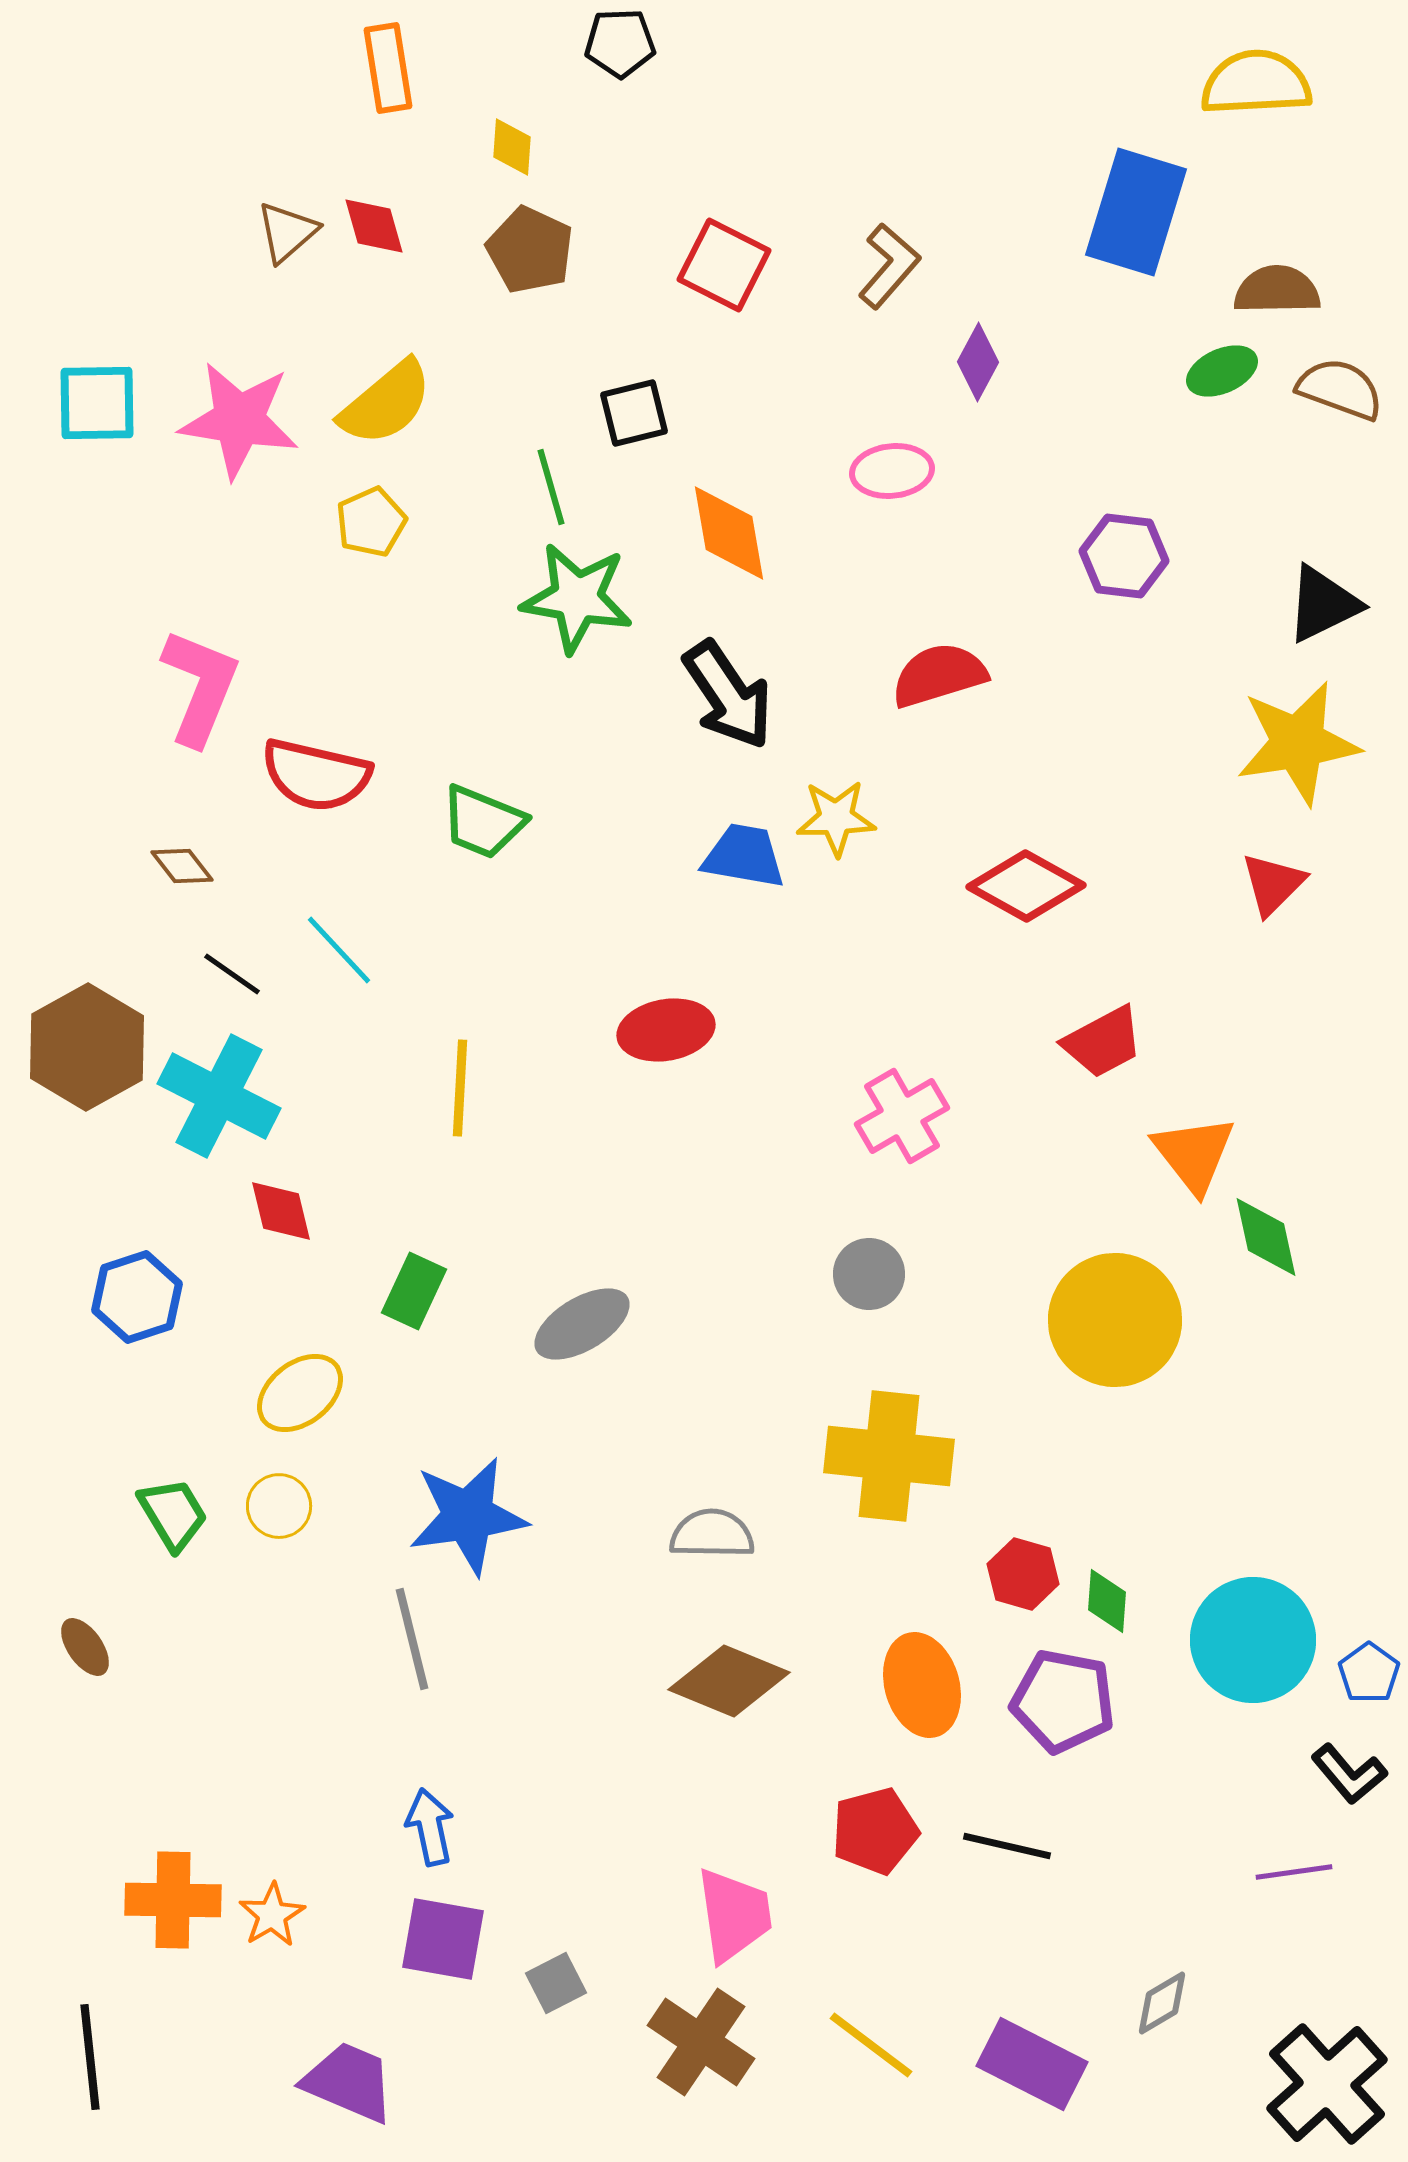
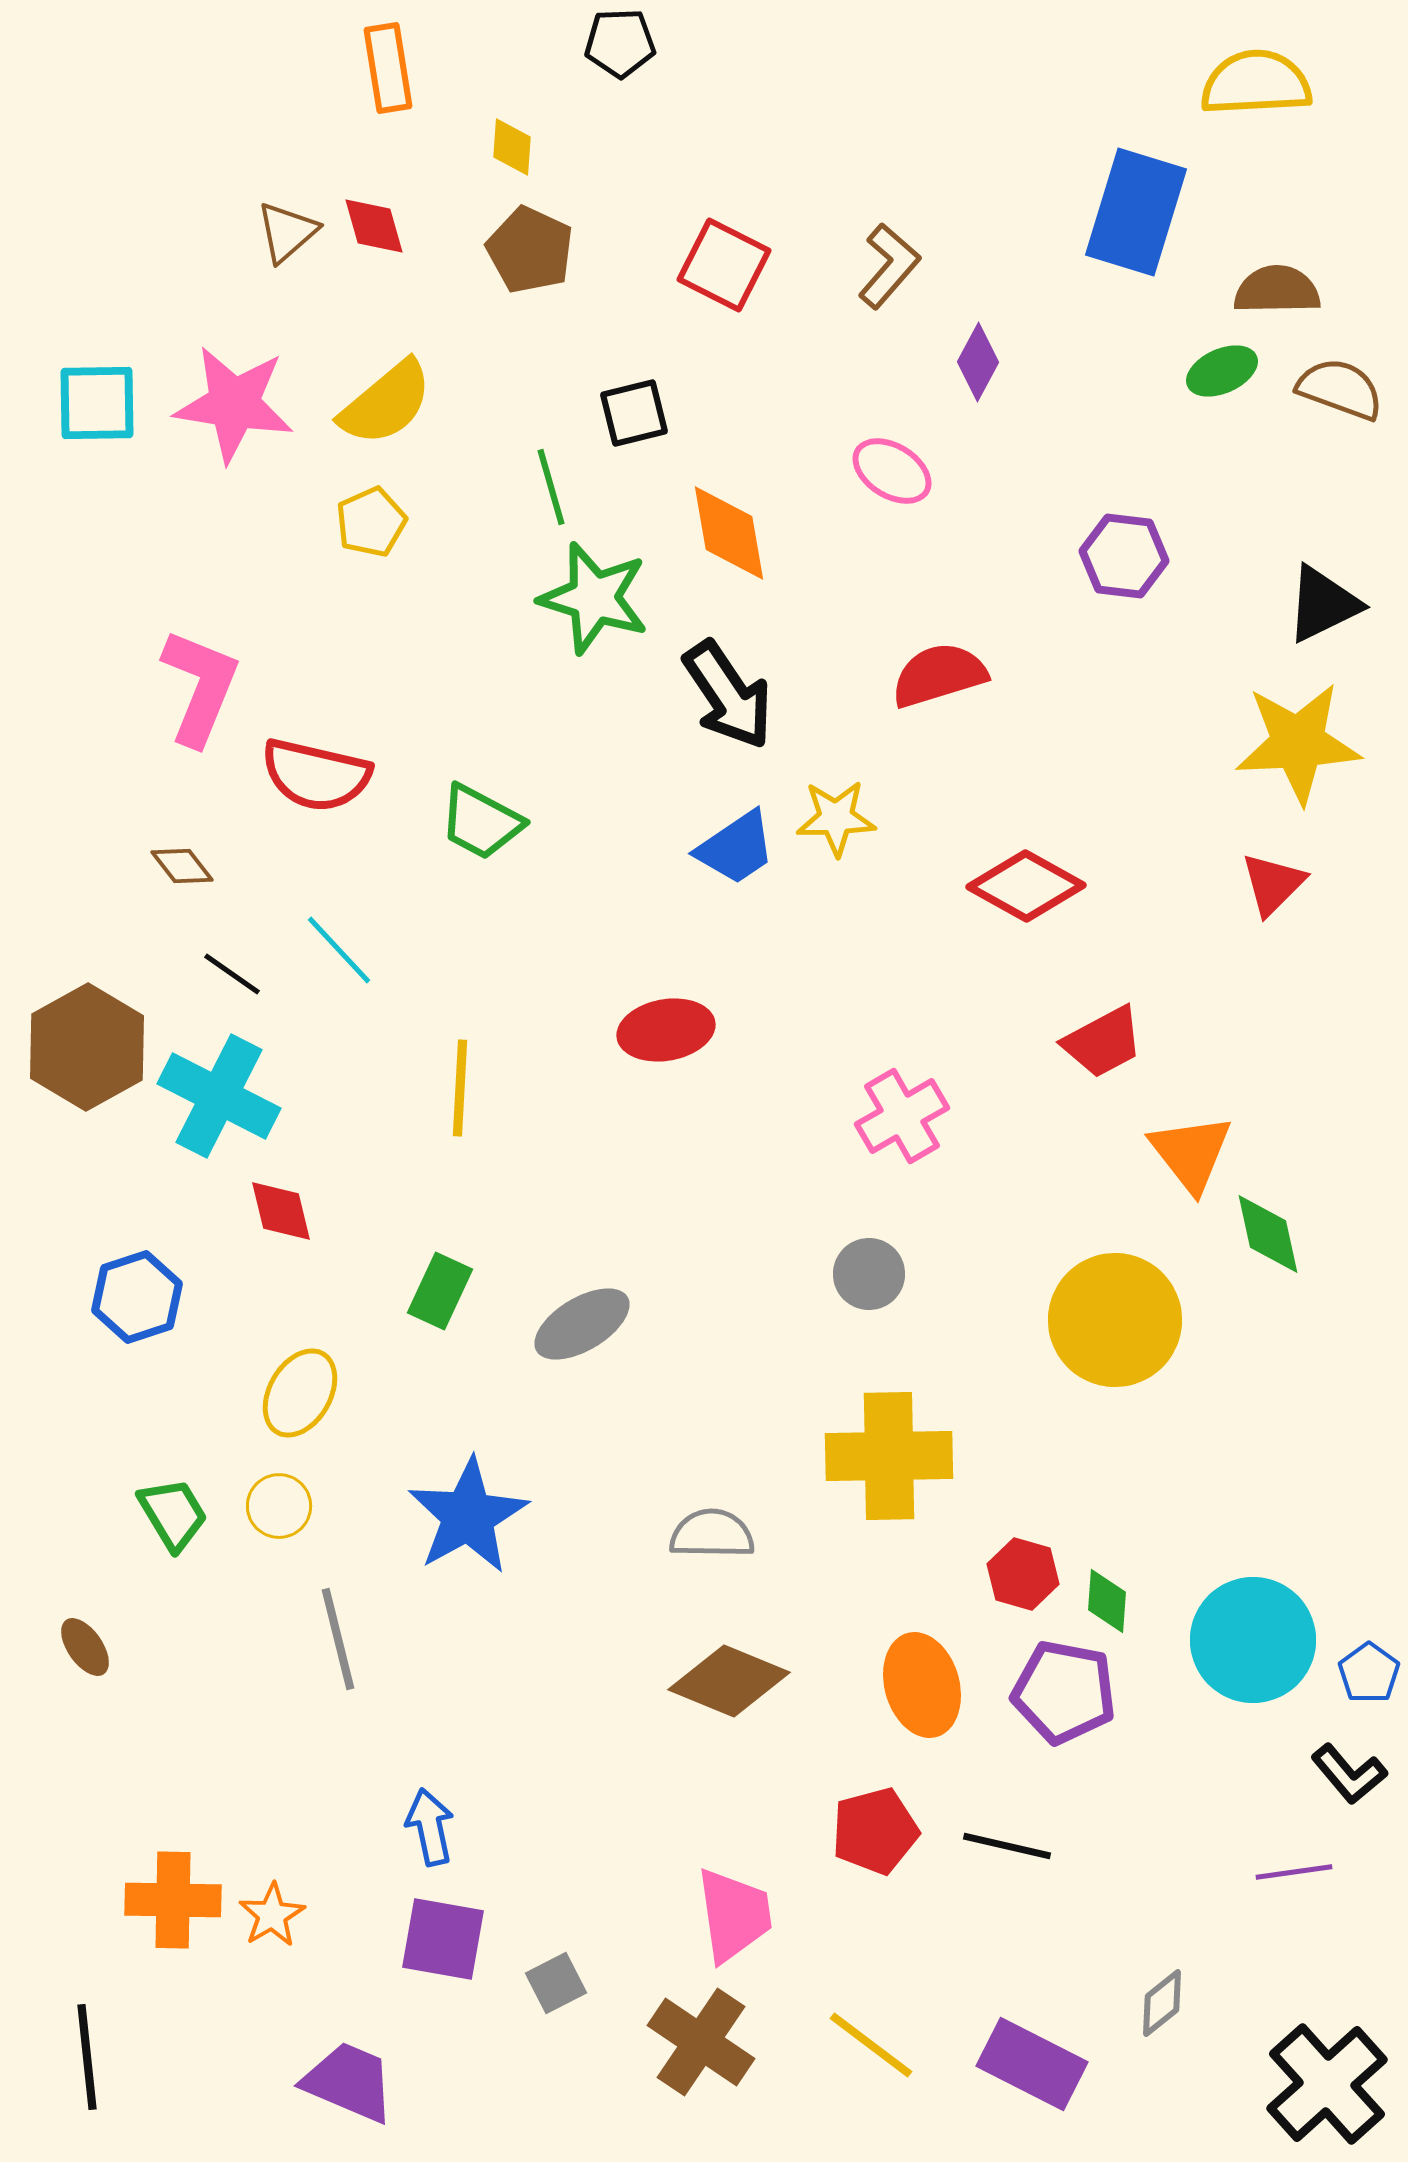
pink star at (239, 420): moved 5 px left, 16 px up
pink ellipse at (892, 471): rotated 38 degrees clockwise
green star at (577, 598): moved 17 px right; rotated 7 degrees clockwise
yellow star at (1298, 743): rotated 6 degrees clockwise
green trapezoid at (483, 822): moved 2 px left; rotated 6 degrees clockwise
blue trapezoid at (744, 856): moved 8 px left, 8 px up; rotated 136 degrees clockwise
orange triangle at (1194, 1154): moved 3 px left, 1 px up
green diamond at (1266, 1237): moved 2 px right, 3 px up
green rectangle at (414, 1291): moved 26 px right
yellow ellipse at (300, 1393): rotated 22 degrees counterclockwise
yellow cross at (889, 1456): rotated 7 degrees counterclockwise
blue star at (468, 1516): rotated 21 degrees counterclockwise
gray line at (412, 1639): moved 74 px left
purple pentagon at (1063, 1701): moved 1 px right, 9 px up
gray diamond at (1162, 2003): rotated 8 degrees counterclockwise
black line at (90, 2057): moved 3 px left
